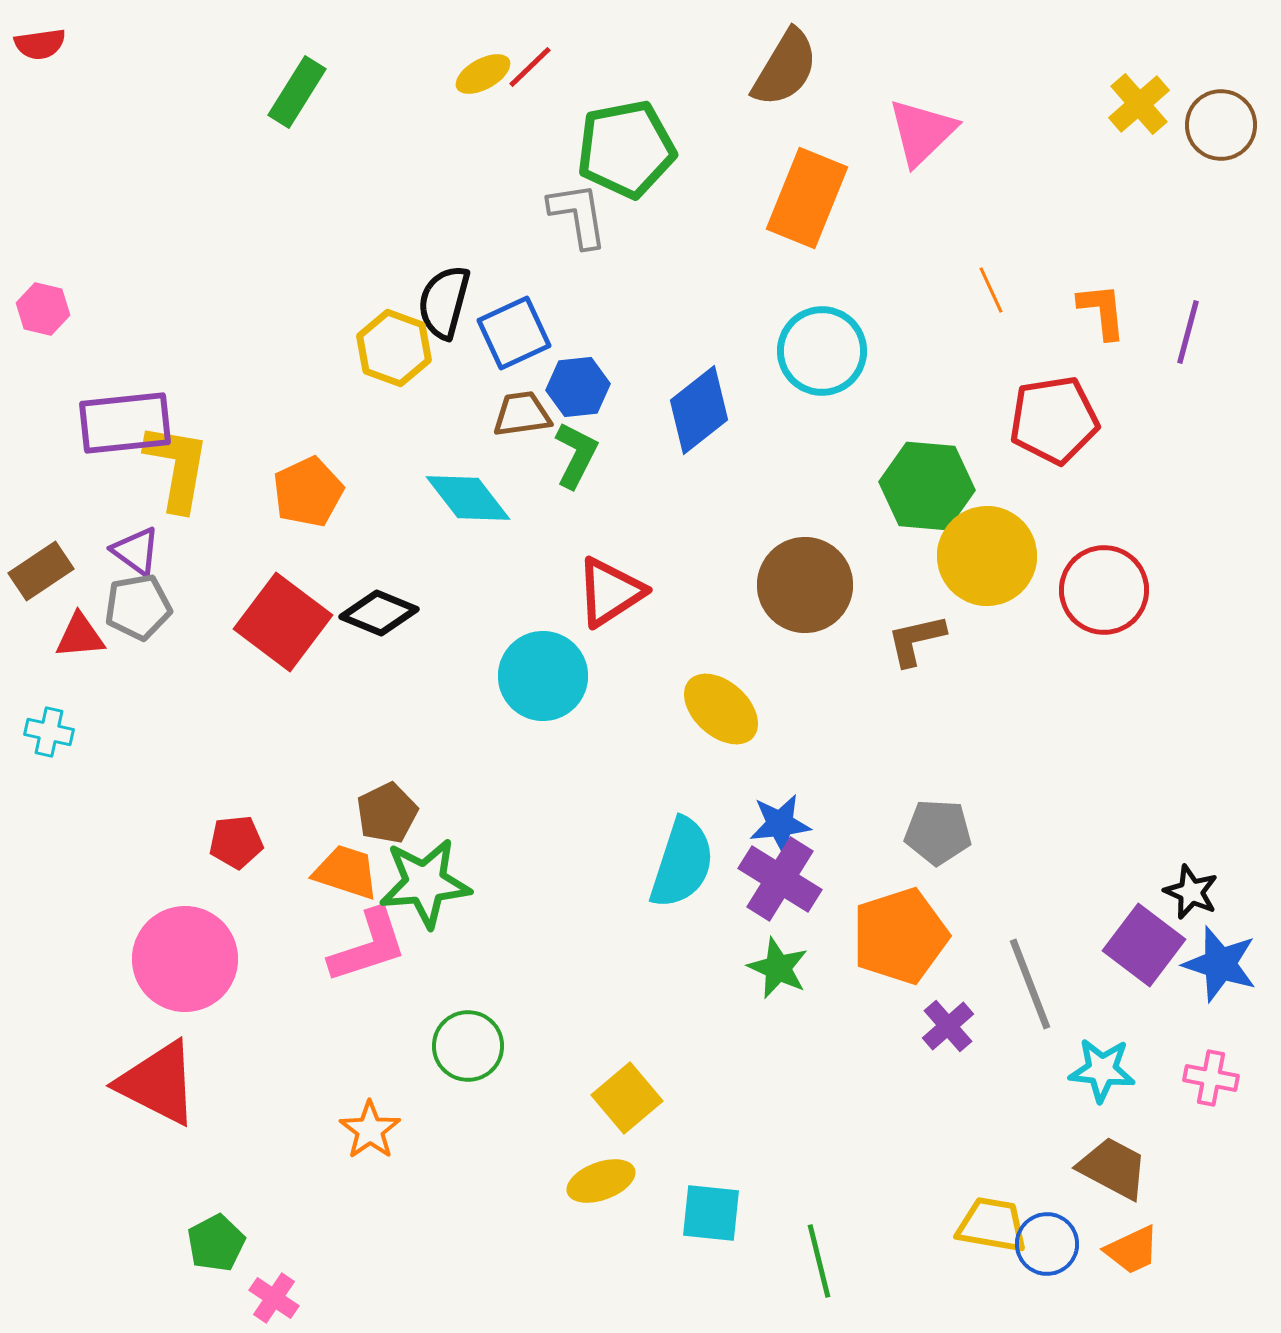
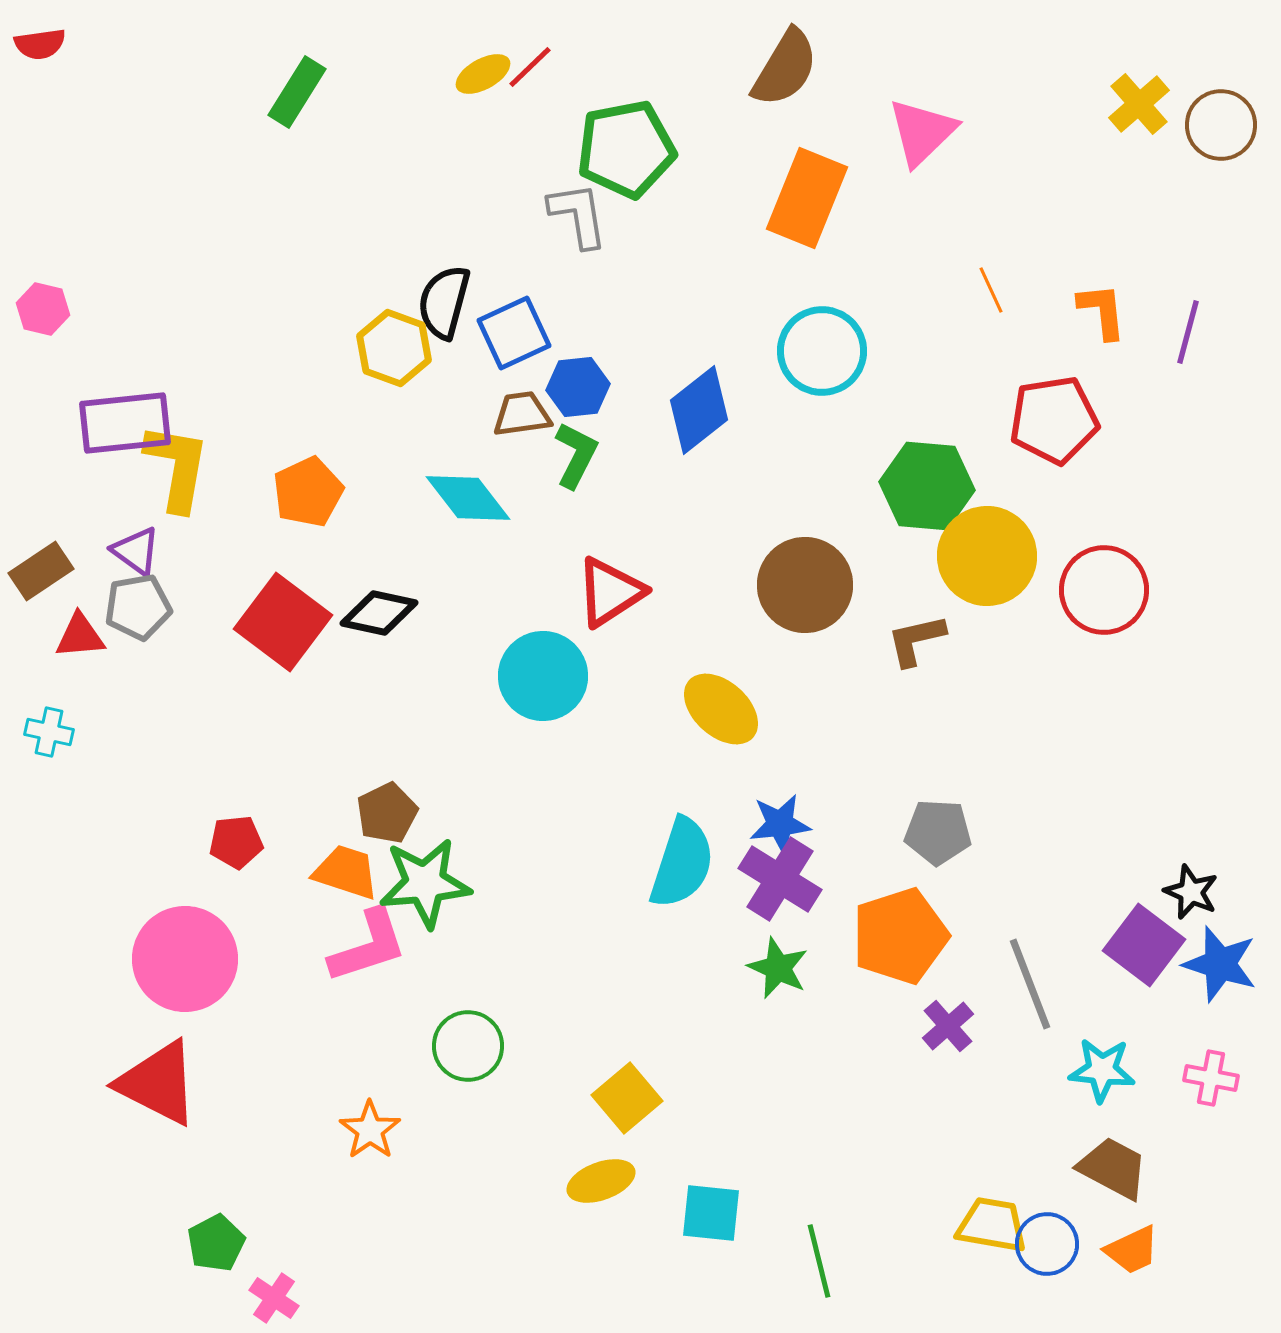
black diamond at (379, 613): rotated 10 degrees counterclockwise
